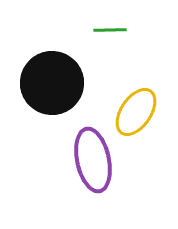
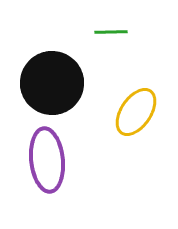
green line: moved 1 px right, 2 px down
purple ellipse: moved 46 px left; rotated 6 degrees clockwise
